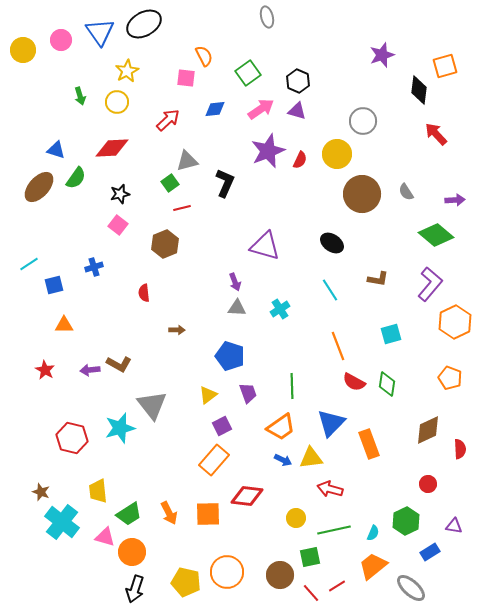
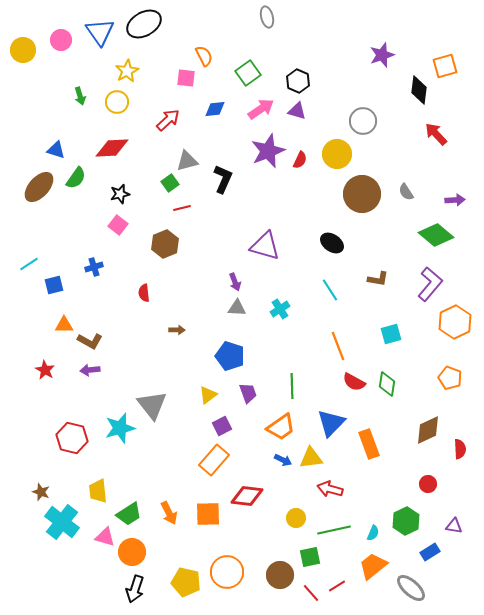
black L-shape at (225, 183): moved 2 px left, 4 px up
brown L-shape at (119, 364): moved 29 px left, 23 px up
